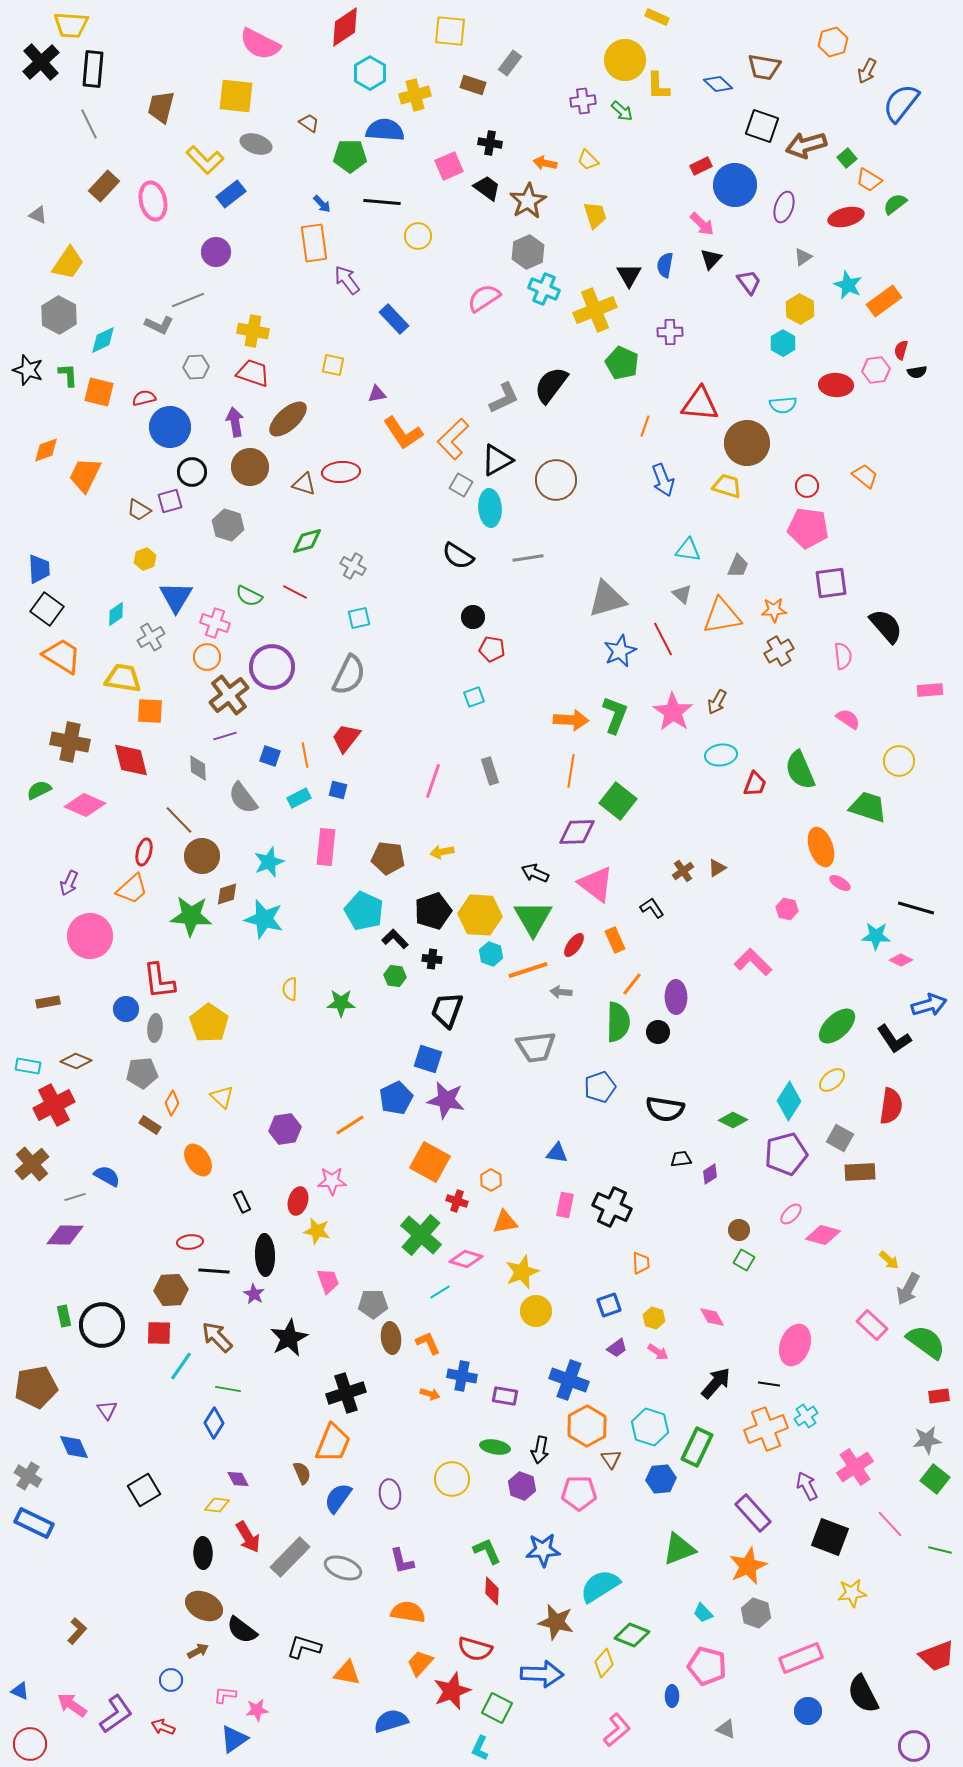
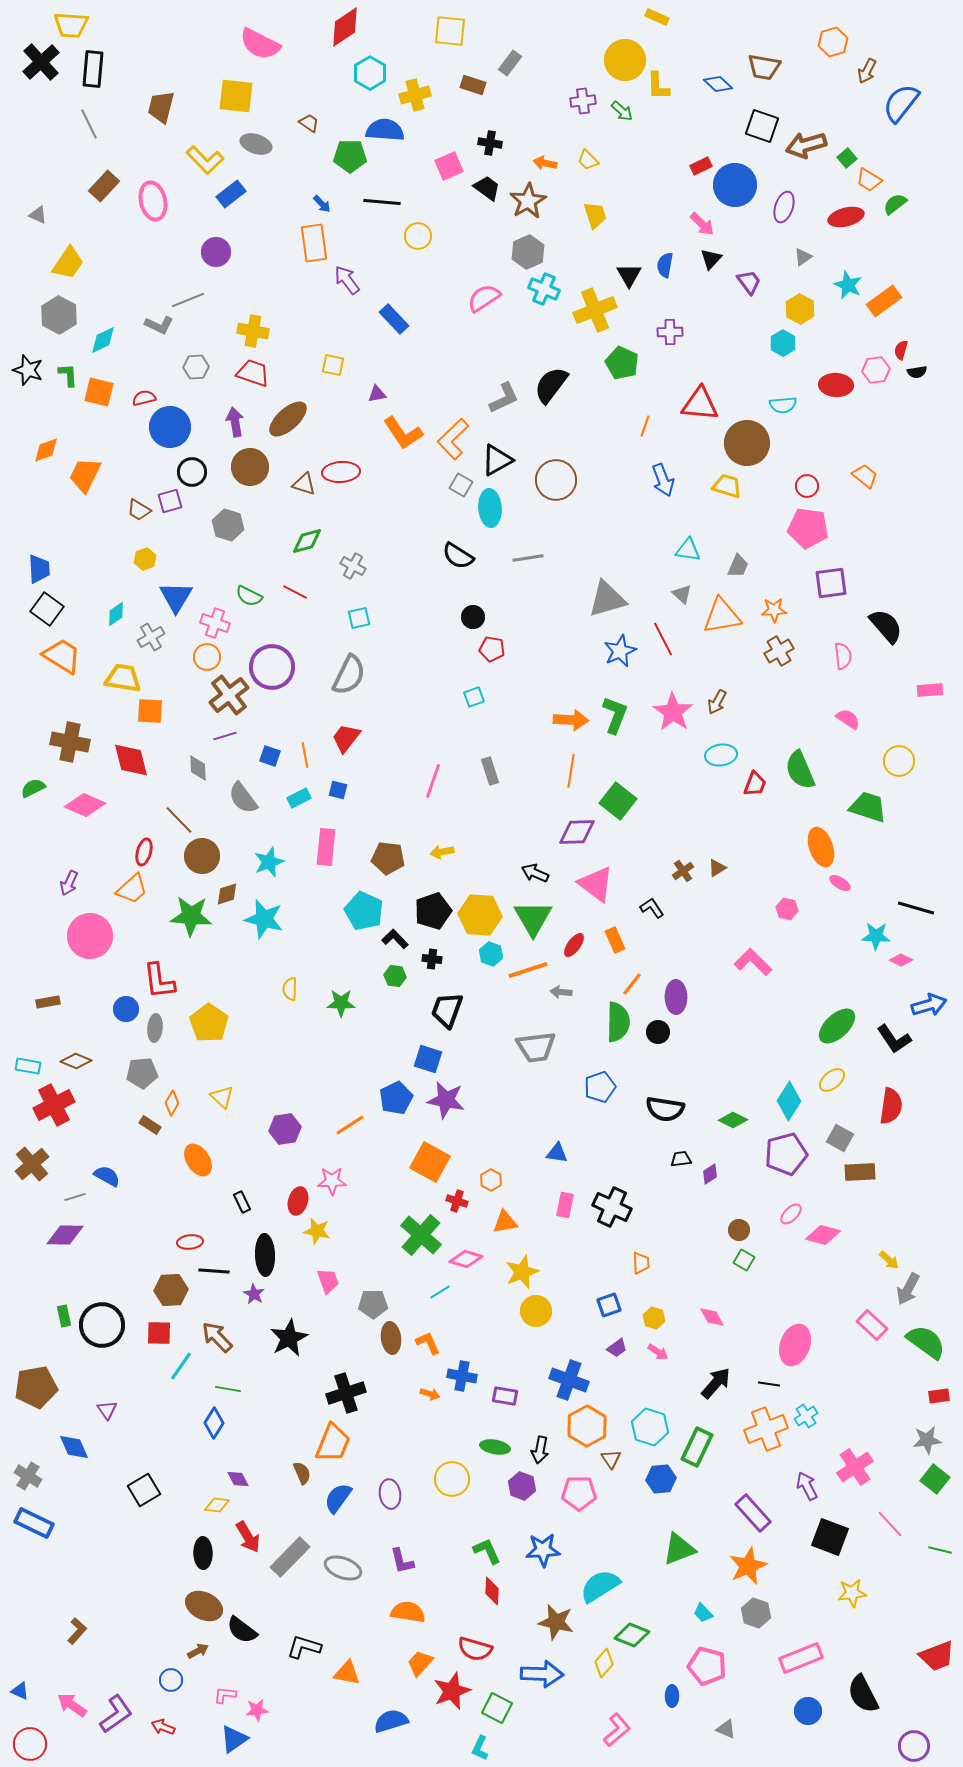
green semicircle at (39, 790): moved 6 px left, 2 px up
